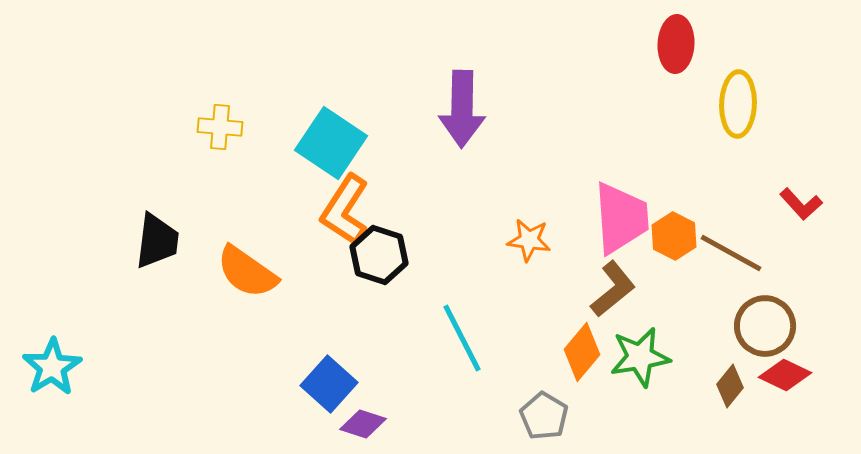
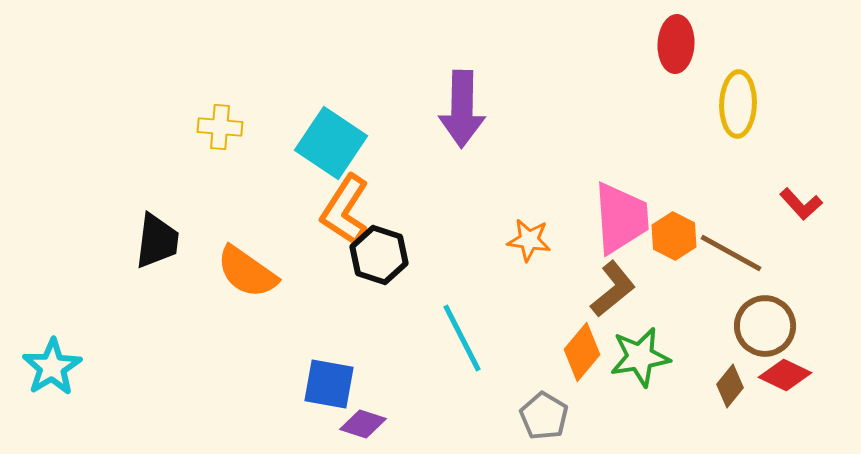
blue square: rotated 32 degrees counterclockwise
